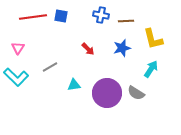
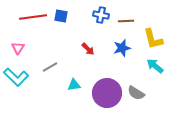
cyan arrow: moved 4 px right, 3 px up; rotated 84 degrees counterclockwise
